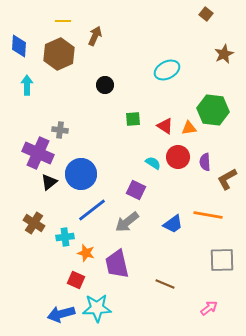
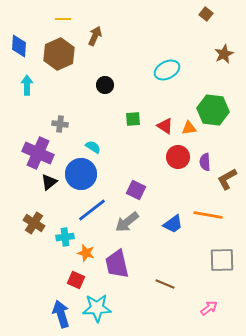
yellow line: moved 2 px up
gray cross: moved 6 px up
cyan semicircle: moved 60 px left, 16 px up
blue arrow: rotated 88 degrees clockwise
